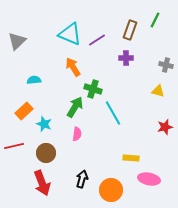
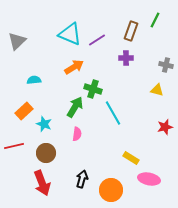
brown rectangle: moved 1 px right, 1 px down
orange arrow: moved 1 px right; rotated 90 degrees clockwise
yellow triangle: moved 1 px left, 1 px up
yellow rectangle: rotated 28 degrees clockwise
